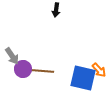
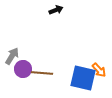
black arrow: rotated 120 degrees counterclockwise
gray arrow: rotated 114 degrees counterclockwise
brown line: moved 1 px left, 2 px down
